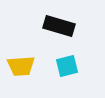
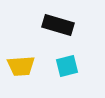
black rectangle: moved 1 px left, 1 px up
